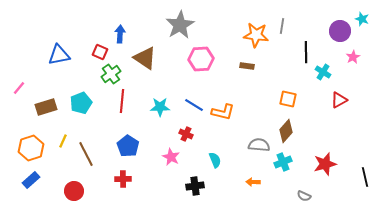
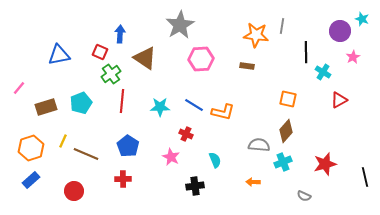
brown line at (86, 154): rotated 40 degrees counterclockwise
